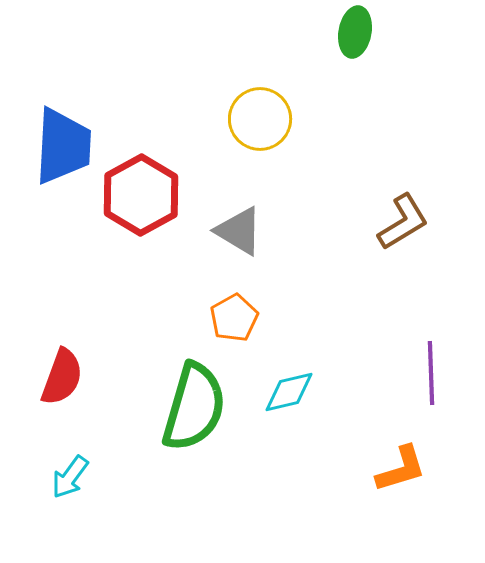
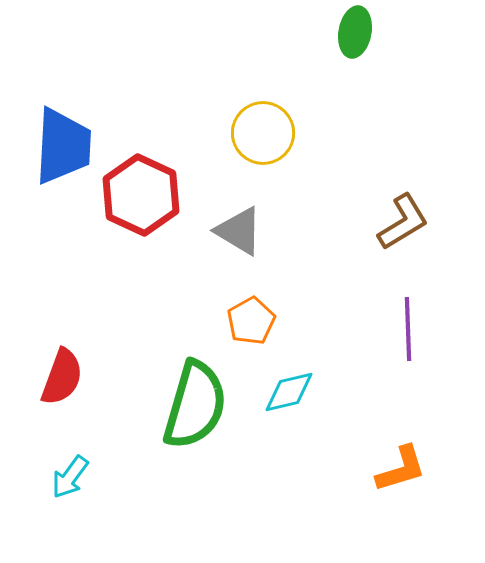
yellow circle: moved 3 px right, 14 px down
red hexagon: rotated 6 degrees counterclockwise
orange pentagon: moved 17 px right, 3 px down
purple line: moved 23 px left, 44 px up
green semicircle: moved 1 px right, 2 px up
